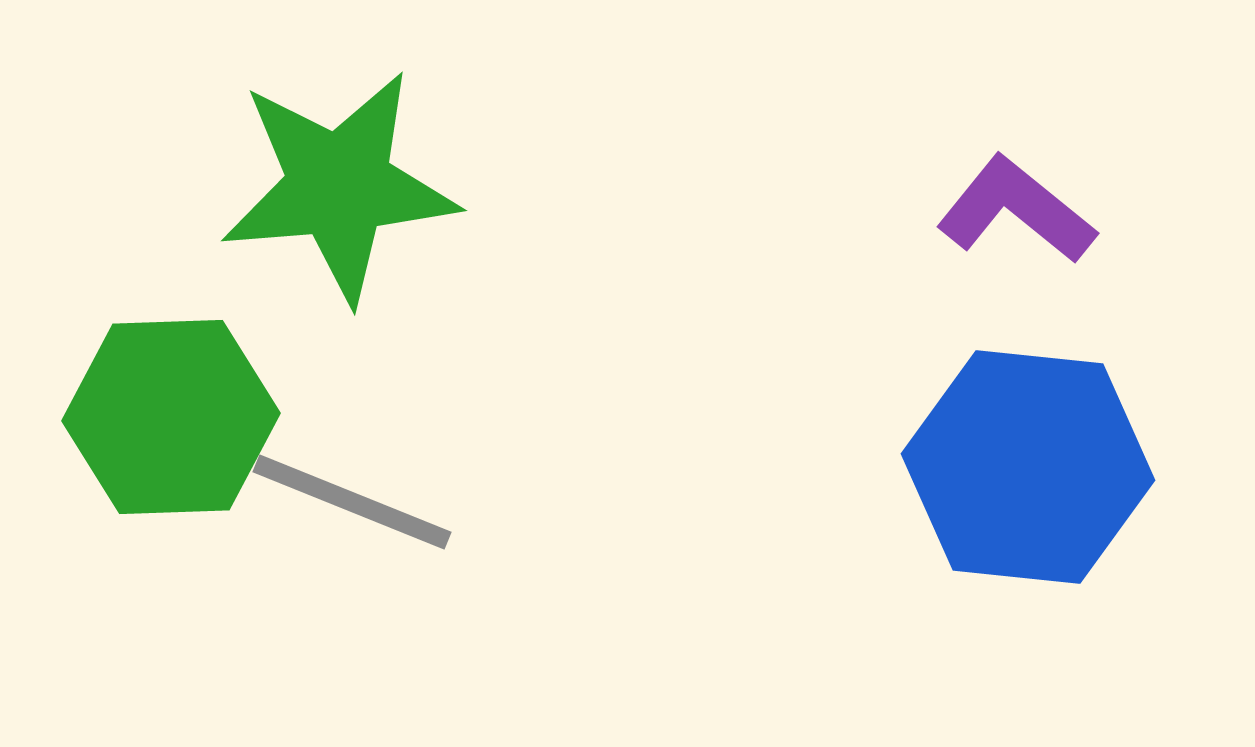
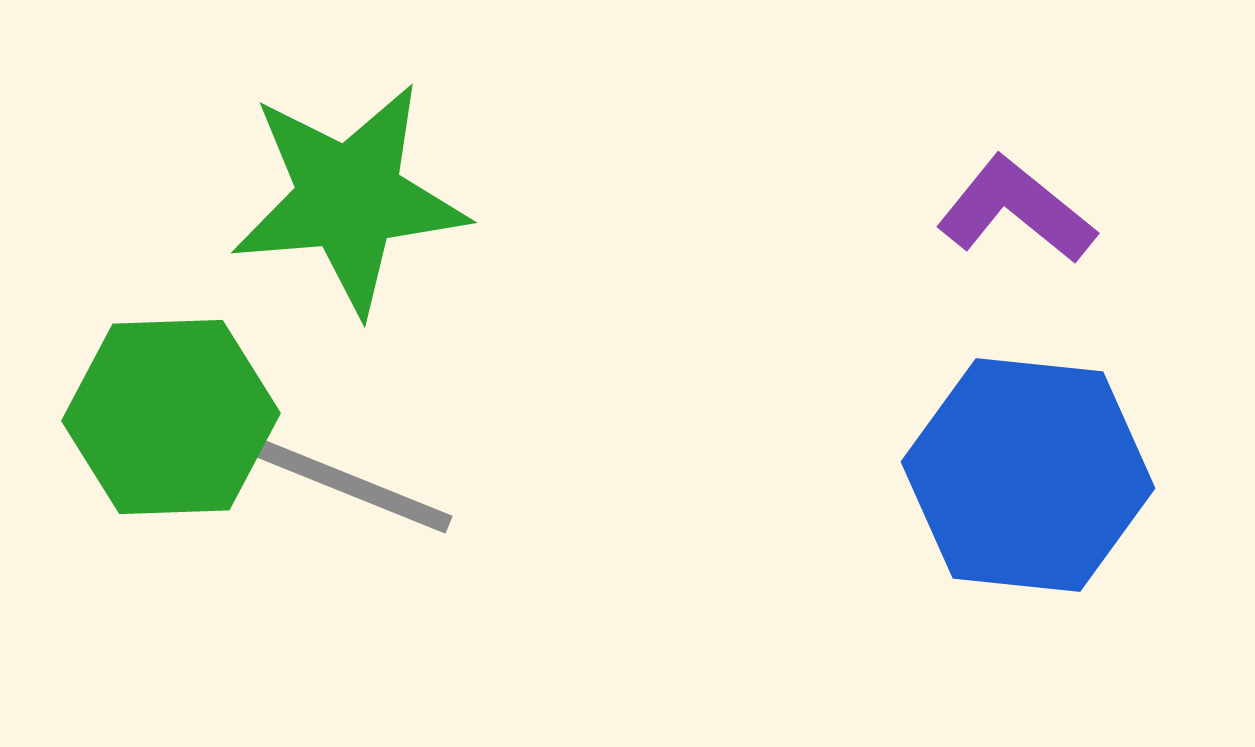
green star: moved 10 px right, 12 px down
blue hexagon: moved 8 px down
gray line: moved 1 px right, 16 px up
